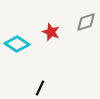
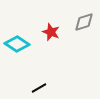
gray diamond: moved 2 px left
black line: moved 1 px left; rotated 35 degrees clockwise
